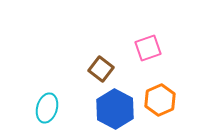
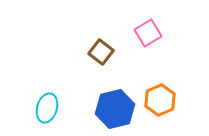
pink square: moved 15 px up; rotated 12 degrees counterclockwise
brown square: moved 17 px up
blue hexagon: rotated 18 degrees clockwise
